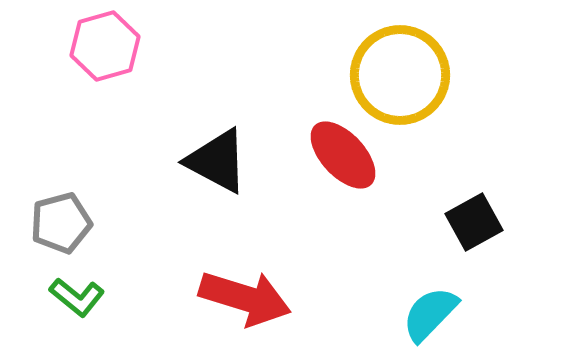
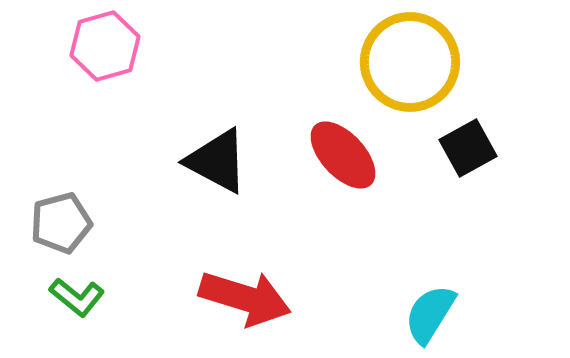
yellow circle: moved 10 px right, 13 px up
black square: moved 6 px left, 74 px up
cyan semicircle: rotated 12 degrees counterclockwise
